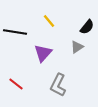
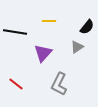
yellow line: rotated 48 degrees counterclockwise
gray L-shape: moved 1 px right, 1 px up
